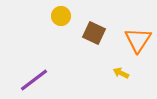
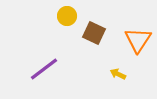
yellow circle: moved 6 px right
yellow arrow: moved 3 px left, 1 px down
purple line: moved 10 px right, 11 px up
